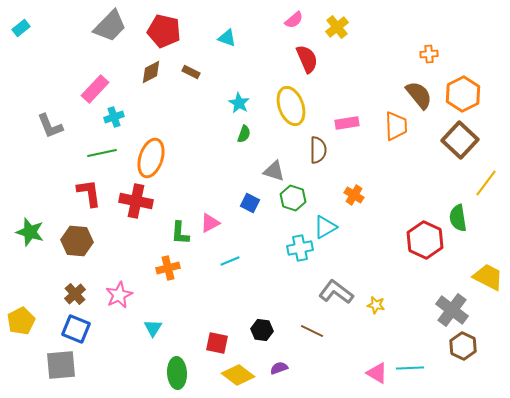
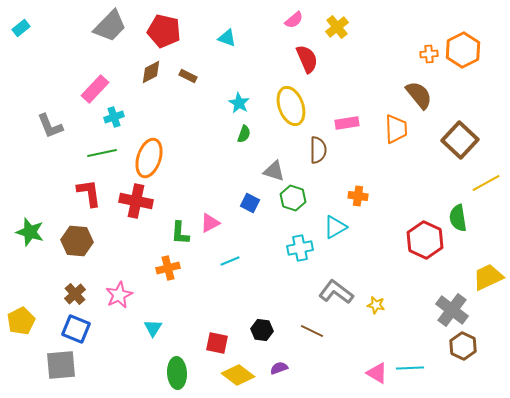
brown rectangle at (191, 72): moved 3 px left, 4 px down
orange hexagon at (463, 94): moved 44 px up
orange trapezoid at (396, 126): moved 3 px down
orange ellipse at (151, 158): moved 2 px left
yellow line at (486, 183): rotated 24 degrees clockwise
orange cross at (354, 195): moved 4 px right, 1 px down; rotated 24 degrees counterclockwise
cyan triangle at (325, 227): moved 10 px right
yellow trapezoid at (488, 277): rotated 52 degrees counterclockwise
